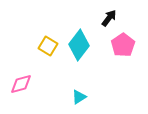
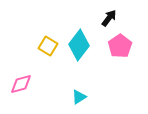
pink pentagon: moved 3 px left, 1 px down
